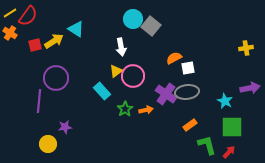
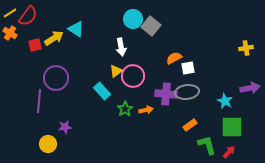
yellow arrow: moved 3 px up
purple cross: rotated 30 degrees counterclockwise
